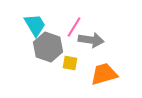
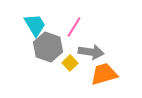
gray arrow: moved 12 px down
yellow square: rotated 35 degrees clockwise
